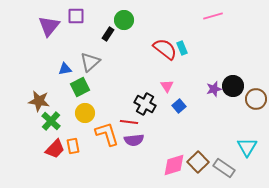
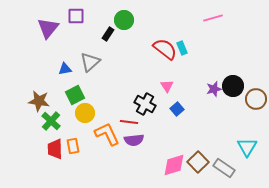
pink line: moved 2 px down
purple triangle: moved 1 px left, 2 px down
green square: moved 5 px left, 8 px down
blue square: moved 2 px left, 3 px down
orange L-shape: rotated 8 degrees counterclockwise
red trapezoid: rotated 135 degrees clockwise
